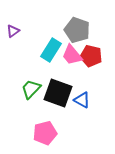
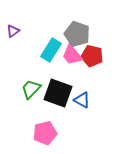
gray pentagon: moved 4 px down
red pentagon: moved 1 px right
